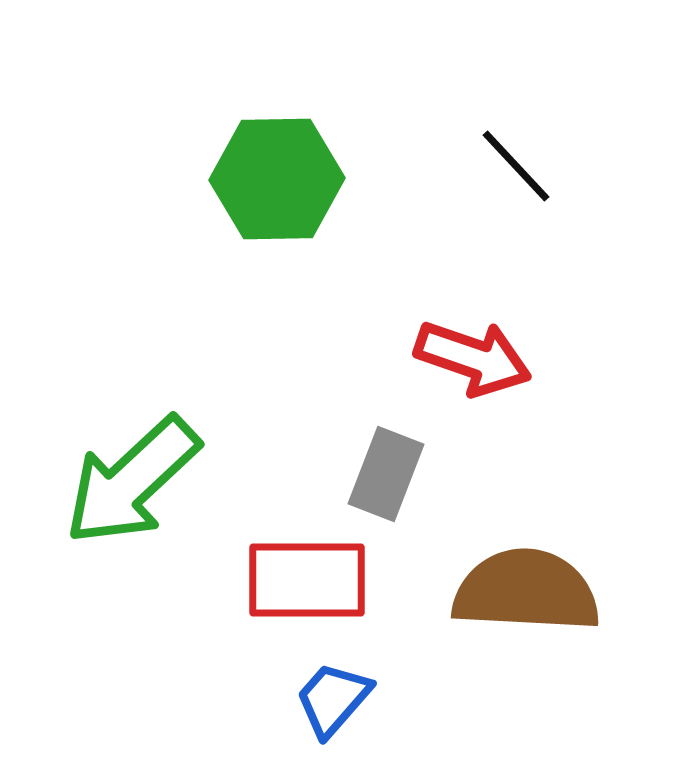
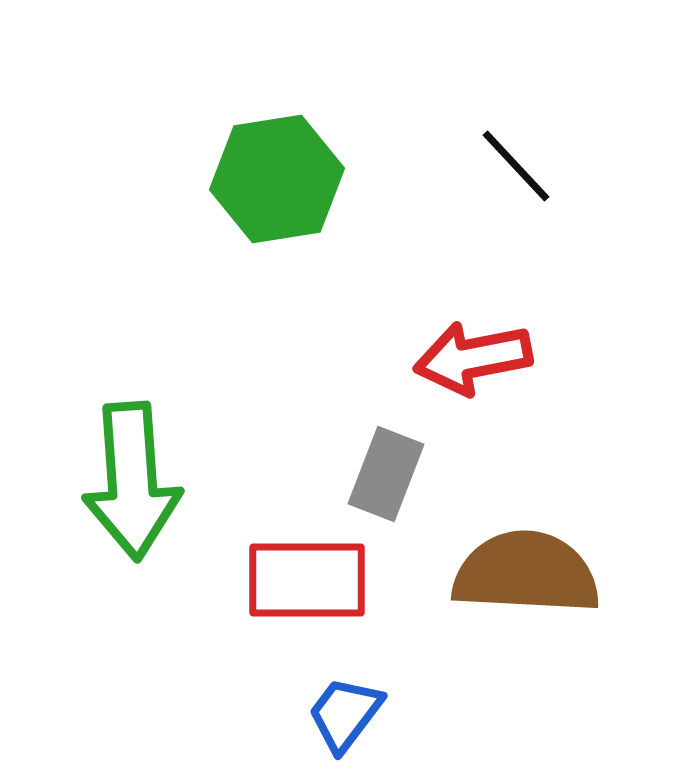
green hexagon: rotated 8 degrees counterclockwise
red arrow: rotated 150 degrees clockwise
green arrow: rotated 51 degrees counterclockwise
brown semicircle: moved 18 px up
blue trapezoid: moved 12 px right, 15 px down; rotated 4 degrees counterclockwise
